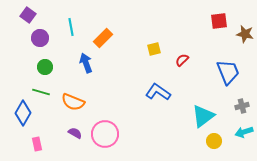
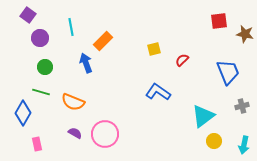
orange rectangle: moved 3 px down
cyan arrow: moved 13 px down; rotated 60 degrees counterclockwise
